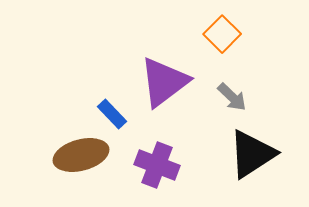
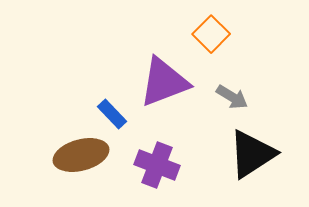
orange square: moved 11 px left
purple triangle: rotated 16 degrees clockwise
gray arrow: rotated 12 degrees counterclockwise
